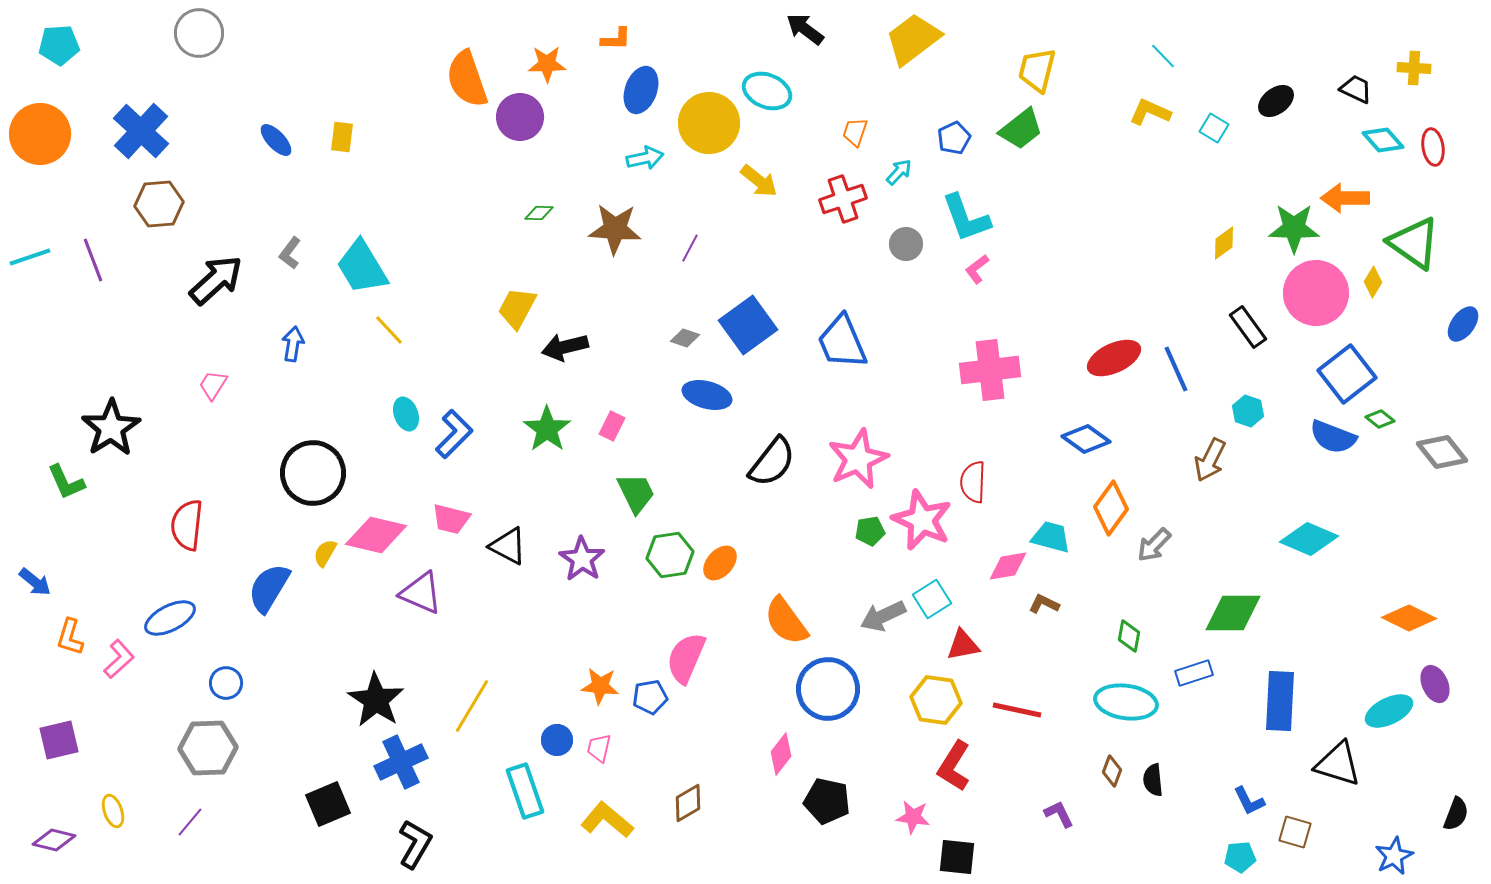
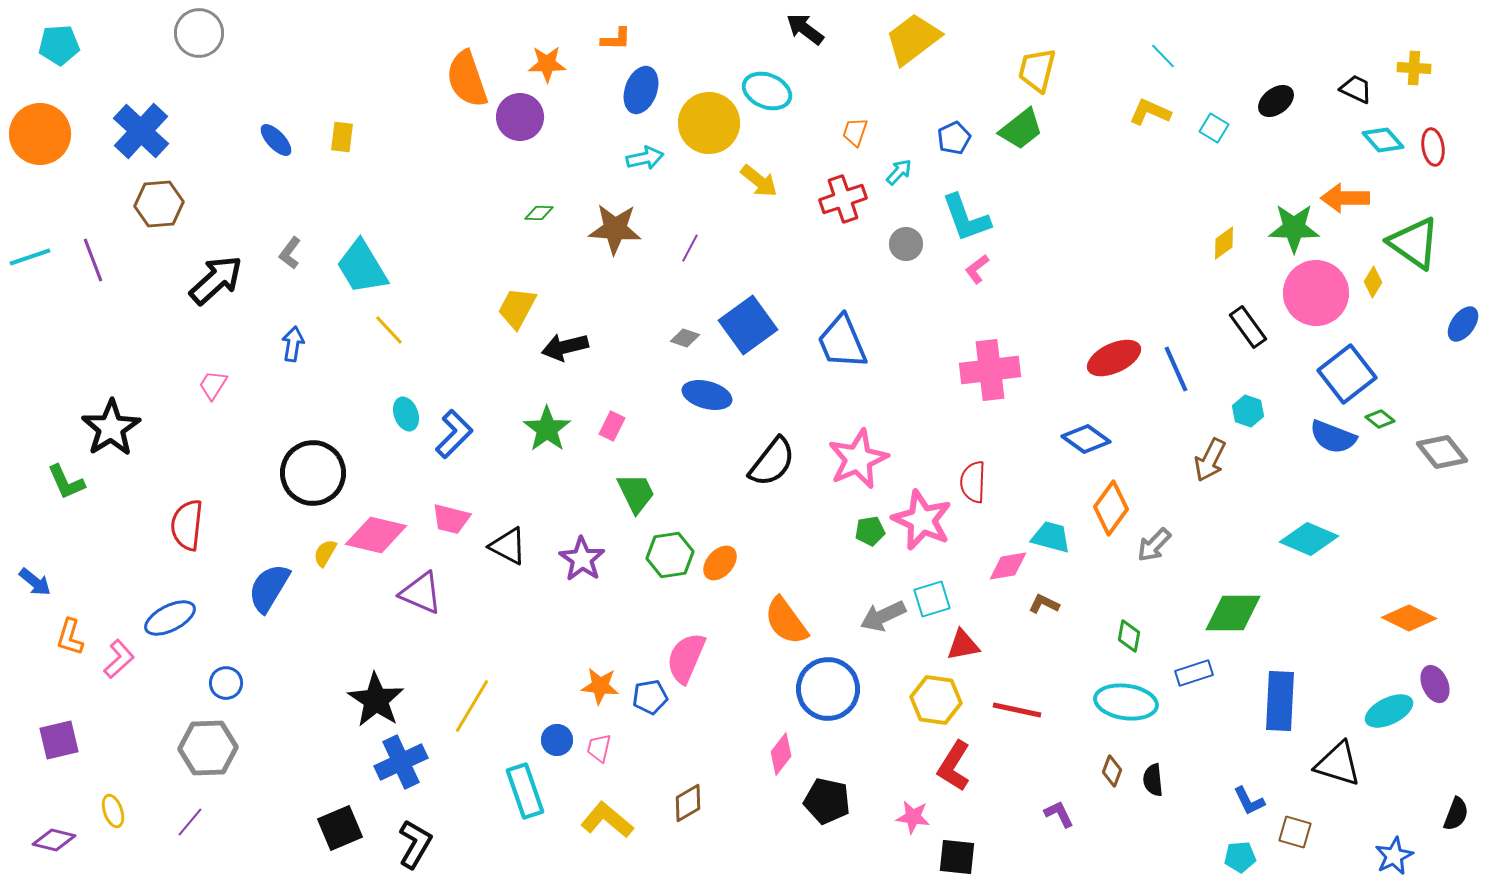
cyan square at (932, 599): rotated 15 degrees clockwise
black square at (328, 804): moved 12 px right, 24 px down
